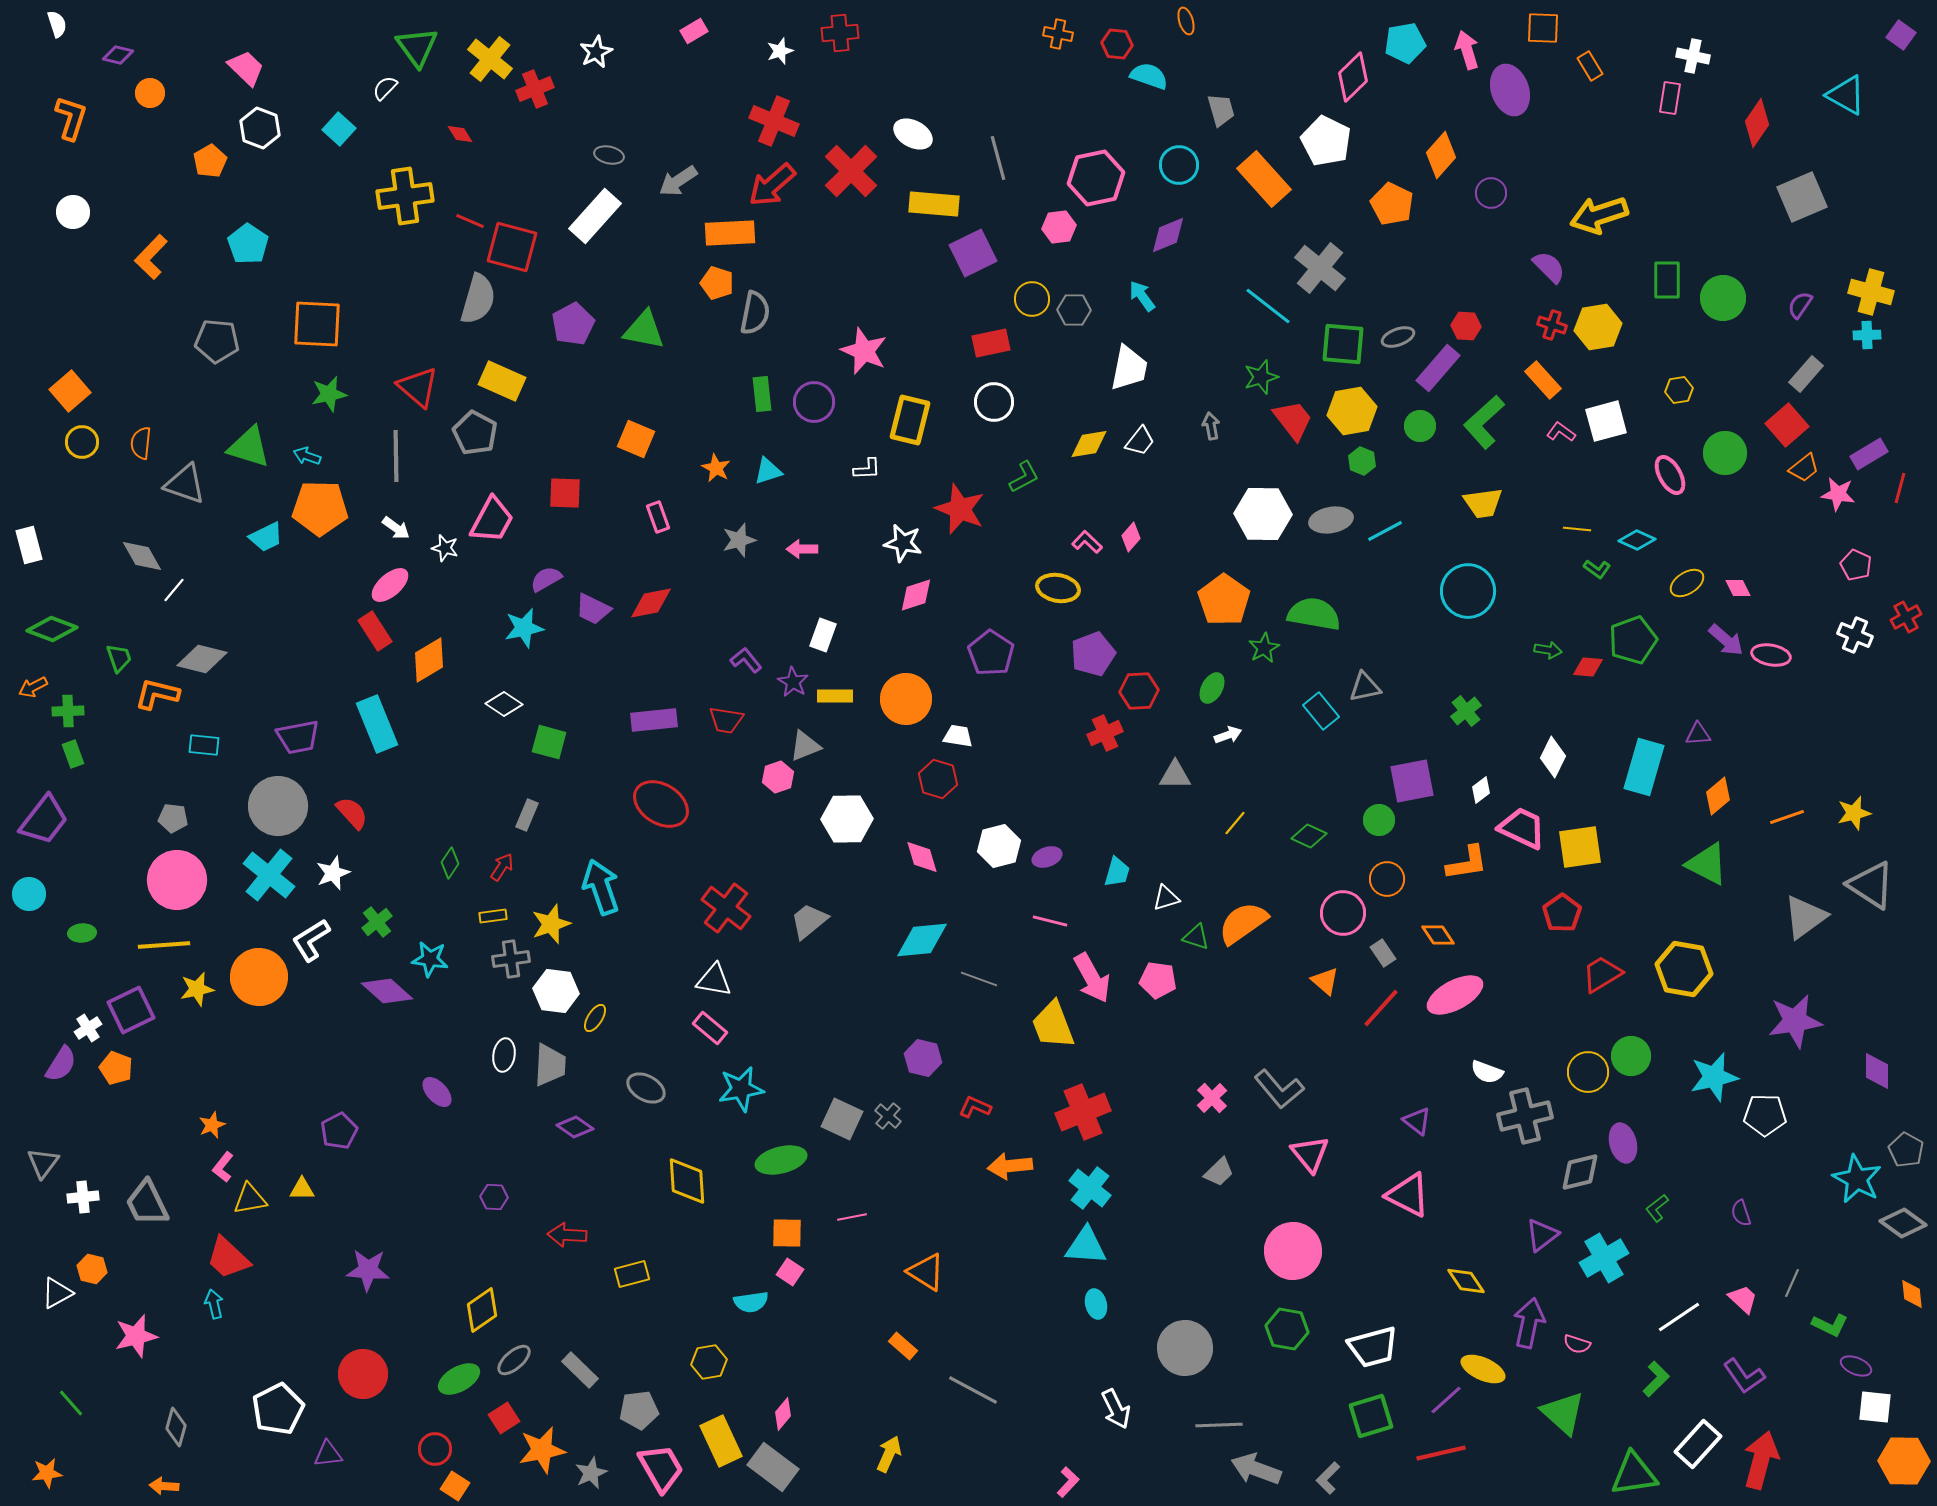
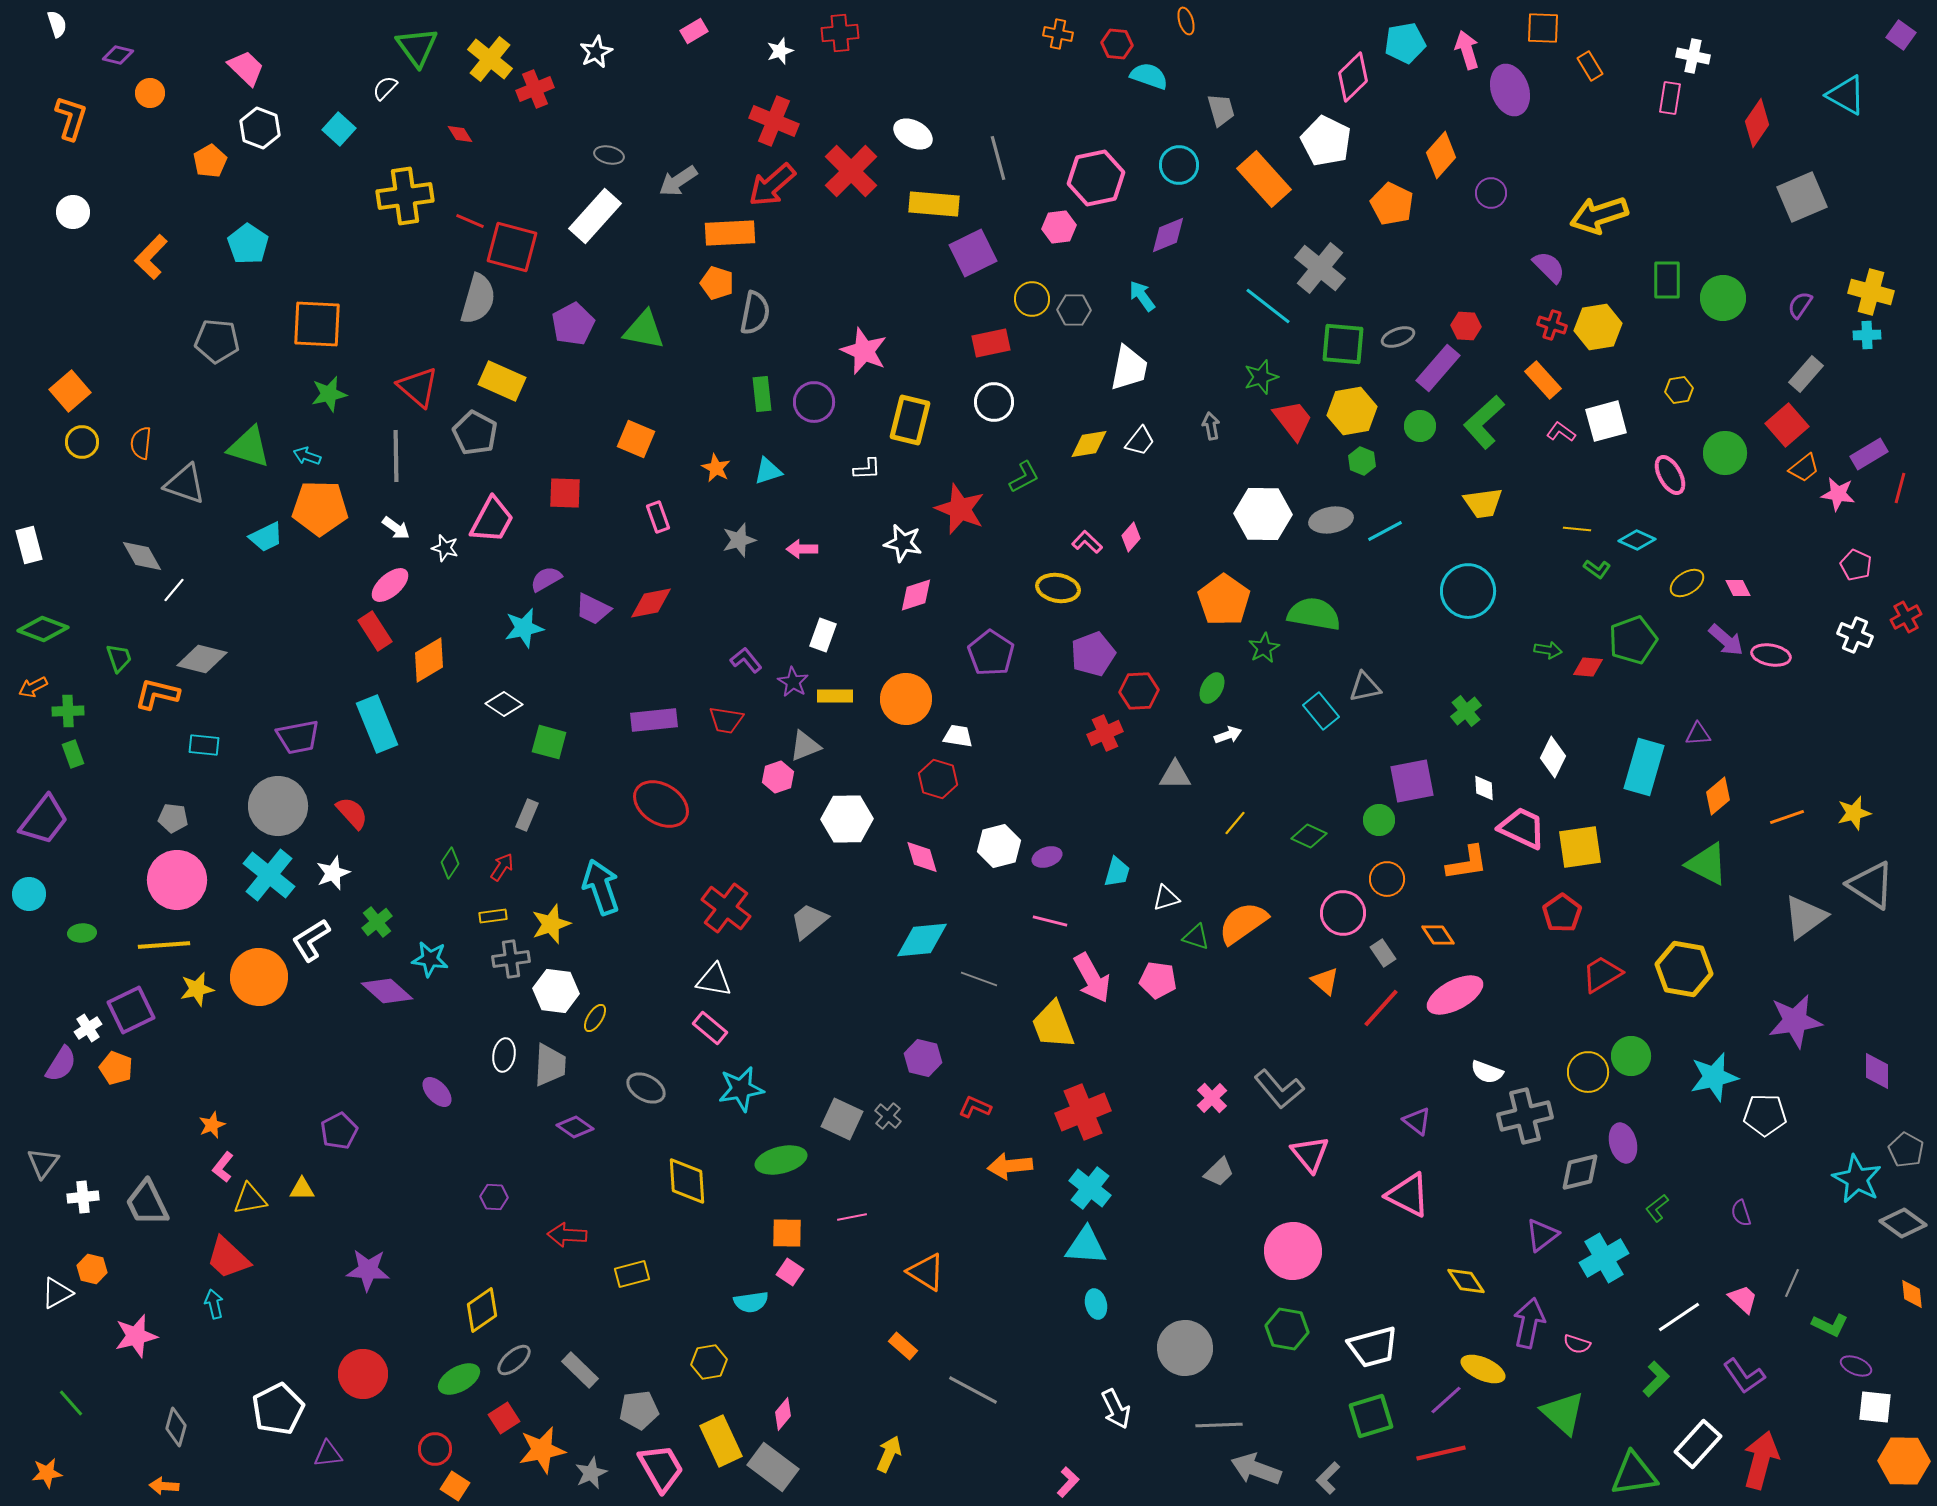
green diamond at (52, 629): moved 9 px left
white diamond at (1481, 790): moved 3 px right, 2 px up; rotated 56 degrees counterclockwise
